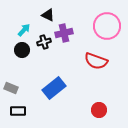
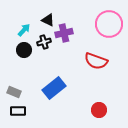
black triangle: moved 5 px down
pink circle: moved 2 px right, 2 px up
black circle: moved 2 px right
gray rectangle: moved 3 px right, 4 px down
